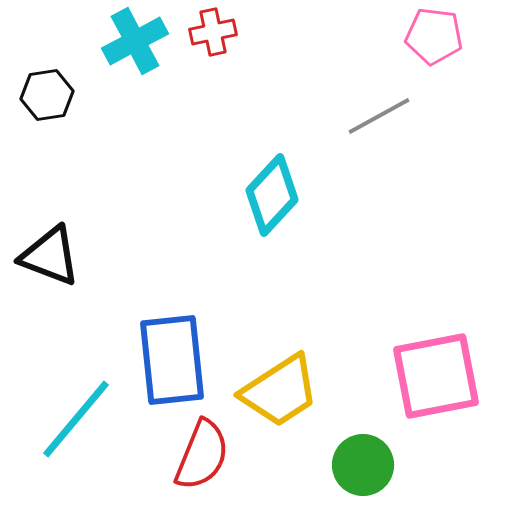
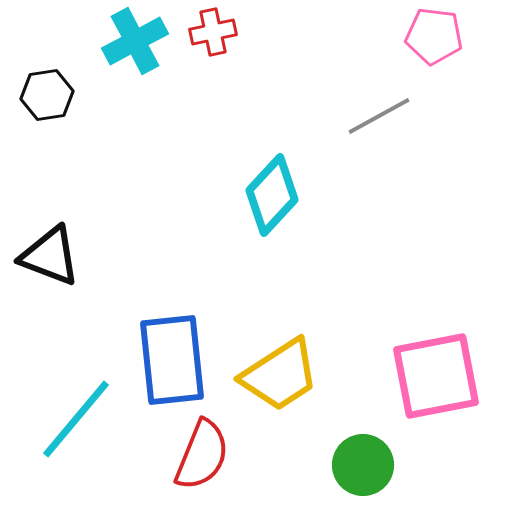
yellow trapezoid: moved 16 px up
